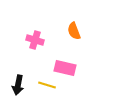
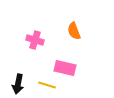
black arrow: moved 1 px up
